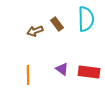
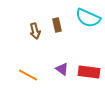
cyan semicircle: moved 2 px right, 1 px up; rotated 115 degrees clockwise
brown rectangle: moved 1 px down; rotated 24 degrees clockwise
brown arrow: rotated 84 degrees counterclockwise
orange line: rotated 60 degrees counterclockwise
